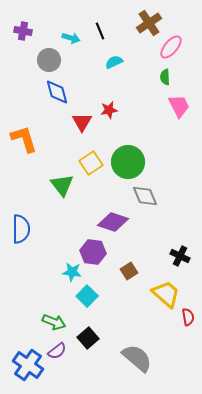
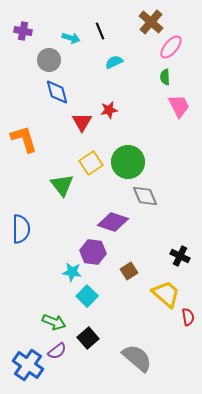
brown cross: moved 2 px right, 1 px up; rotated 15 degrees counterclockwise
